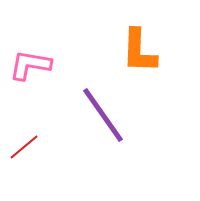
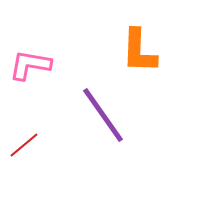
red line: moved 2 px up
